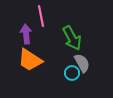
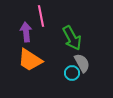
purple arrow: moved 2 px up
